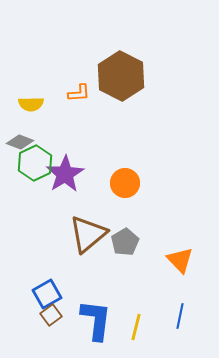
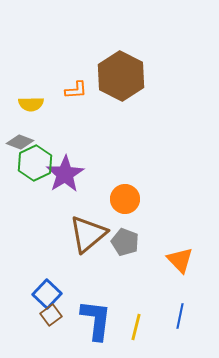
orange L-shape: moved 3 px left, 3 px up
orange circle: moved 16 px down
gray pentagon: rotated 20 degrees counterclockwise
blue square: rotated 16 degrees counterclockwise
